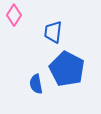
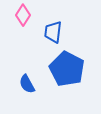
pink diamond: moved 9 px right
blue semicircle: moved 9 px left; rotated 18 degrees counterclockwise
